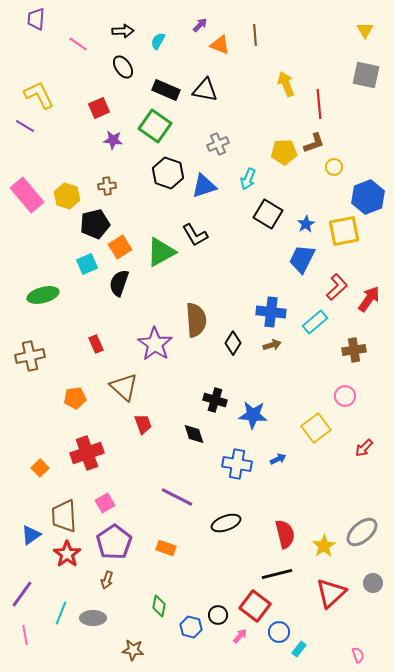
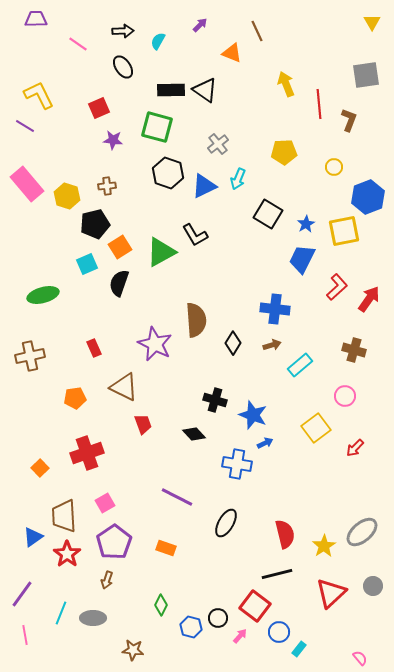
purple trapezoid at (36, 19): rotated 85 degrees clockwise
yellow triangle at (365, 30): moved 7 px right, 8 px up
brown line at (255, 35): moved 2 px right, 4 px up; rotated 20 degrees counterclockwise
orange triangle at (220, 45): moved 12 px right, 8 px down
gray square at (366, 75): rotated 20 degrees counterclockwise
black rectangle at (166, 90): moved 5 px right; rotated 24 degrees counterclockwise
black triangle at (205, 90): rotated 24 degrees clockwise
green square at (155, 126): moved 2 px right, 1 px down; rotated 20 degrees counterclockwise
brown L-shape at (314, 143): moved 35 px right, 23 px up; rotated 50 degrees counterclockwise
gray cross at (218, 144): rotated 15 degrees counterclockwise
cyan arrow at (248, 179): moved 10 px left
blue triangle at (204, 186): rotated 8 degrees counterclockwise
pink rectangle at (27, 195): moved 11 px up
blue cross at (271, 312): moved 4 px right, 3 px up
cyan rectangle at (315, 322): moved 15 px left, 43 px down
red rectangle at (96, 344): moved 2 px left, 4 px down
purple star at (155, 344): rotated 8 degrees counterclockwise
brown cross at (354, 350): rotated 25 degrees clockwise
brown triangle at (124, 387): rotated 16 degrees counterclockwise
blue star at (253, 415): rotated 16 degrees clockwise
black diamond at (194, 434): rotated 25 degrees counterclockwise
red arrow at (364, 448): moved 9 px left
blue arrow at (278, 459): moved 13 px left, 16 px up
black ellipse at (226, 523): rotated 40 degrees counterclockwise
blue triangle at (31, 535): moved 2 px right, 2 px down
gray circle at (373, 583): moved 3 px down
green diamond at (159, 606): moved 2 px right, 1 px up; rotated 15 degrees clockwise
black circle at (218, 615): moved 3 px down
pink semicircle at (358, 655): moved 2 px right, 3 px down; rotated 21 degrees counterclockwise
